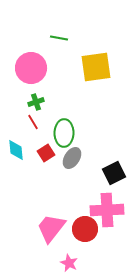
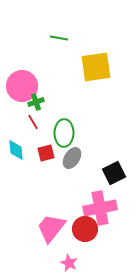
pink circle: moved 9 px left, 18 px down
red square: rotated 18 degrees clockwise
pink cross: moved 7 px left, 2 px up; rotated 8 degrees counterclockwise
